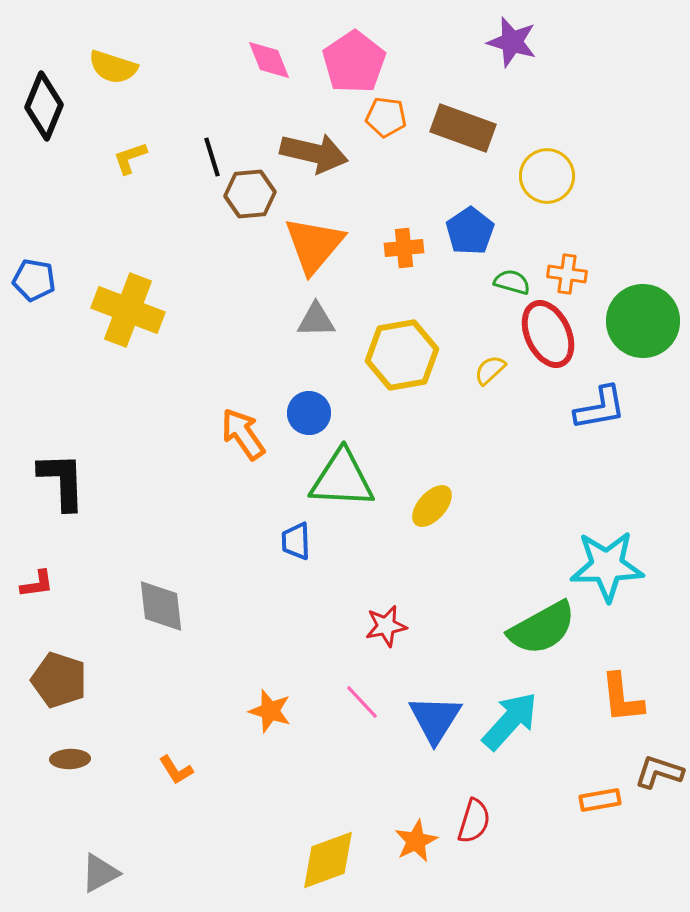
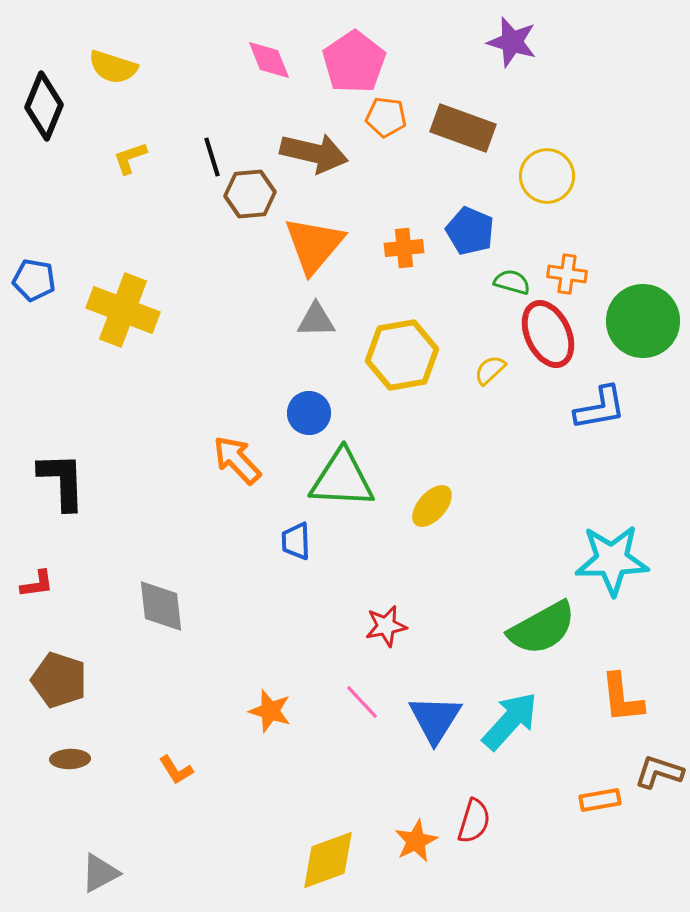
blue pentagon at (470, 231): rotated 15 degrees counterclockwise
yellow cross at (128, 310): moved 5 px left
orange arrow at (243, 434): moved 6 px left, 26 px down; rotated 8 degrees counterclockwise
cyan star at (607, 566): moved 5 px right, 6 px up
